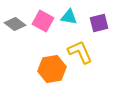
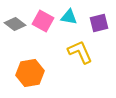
orange hexagon: moved 22 px left, 4 px down
